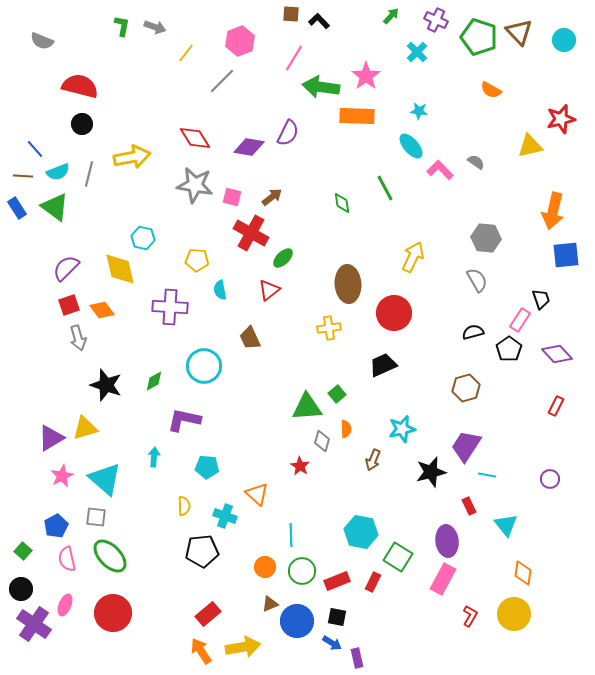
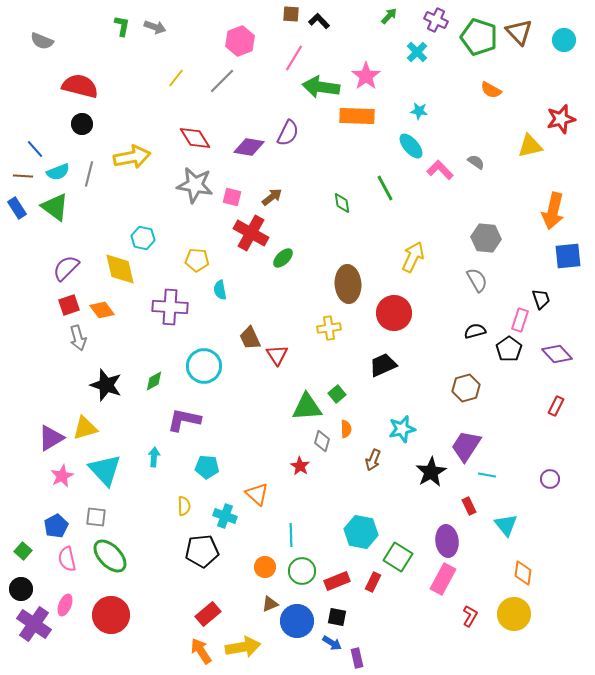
green arrow at (391, 16): moved 2 px left
yellow line at (186, 53): moved 10 px left, 25 px down
blue square at (566, 255): moved 2 px right, 1 px down
red triangle at (269, 290): moved 8 px right, 65 px down; rotated 25 degrees counterclockwise
pink rectangle at (520, 320): rotated 15 degrees counterclockwise
black semicircle at (473, 332): moved 2 px right, 1 px up
black star at (431, 472): rotated 16 degrees counterclockwise
cyan triangle at (105, 479): moved 9 px up; rotated 6 degrees clockwise
red circle at (113, 613): moved 2 px left, 2 px down
